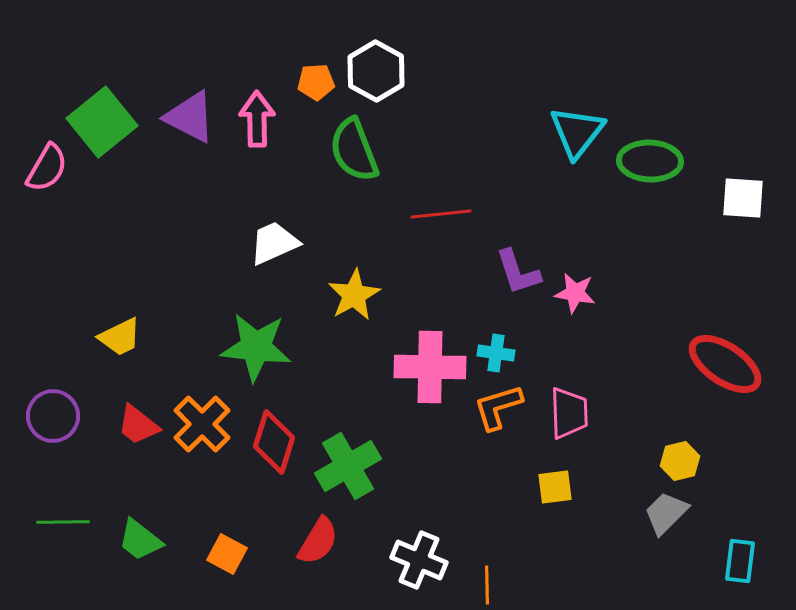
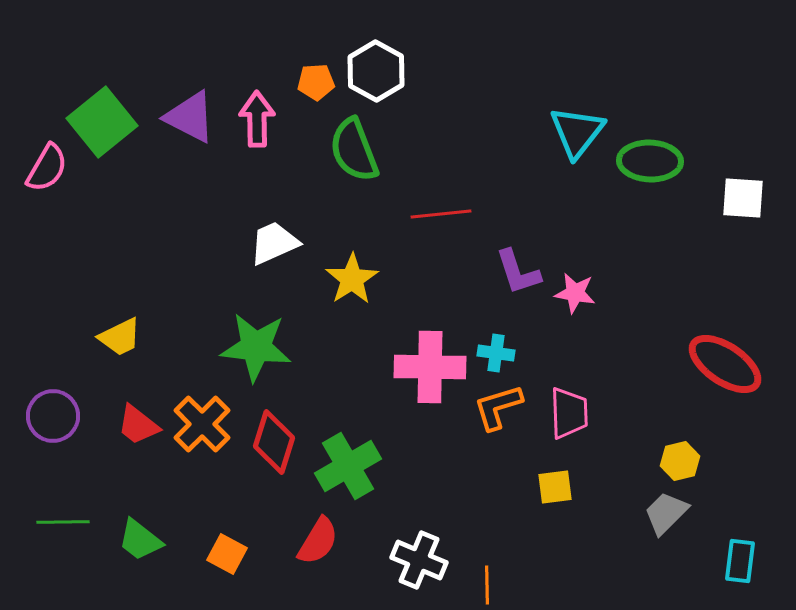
yellow star: moved 2 px left, 16 px up; rotated 4 degrees counterclockwise
